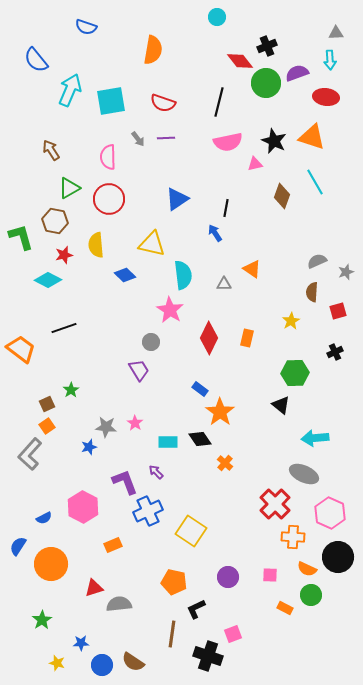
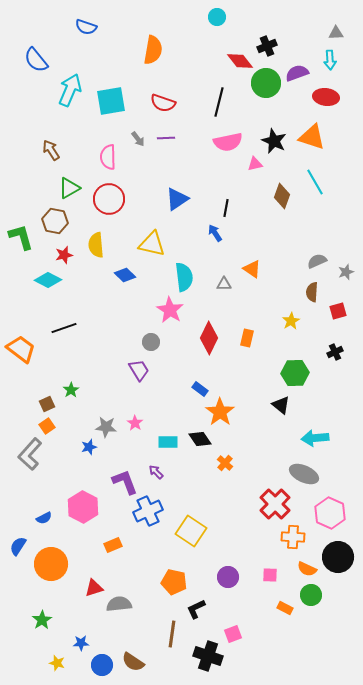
cyan semicircle at (183, 275): moved 1 px right, 2 px down
